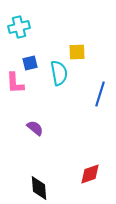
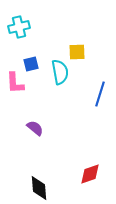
blue square: moved 1 px right, 1 px down
cyan semicircle: moved 1 px right, 1 px up
